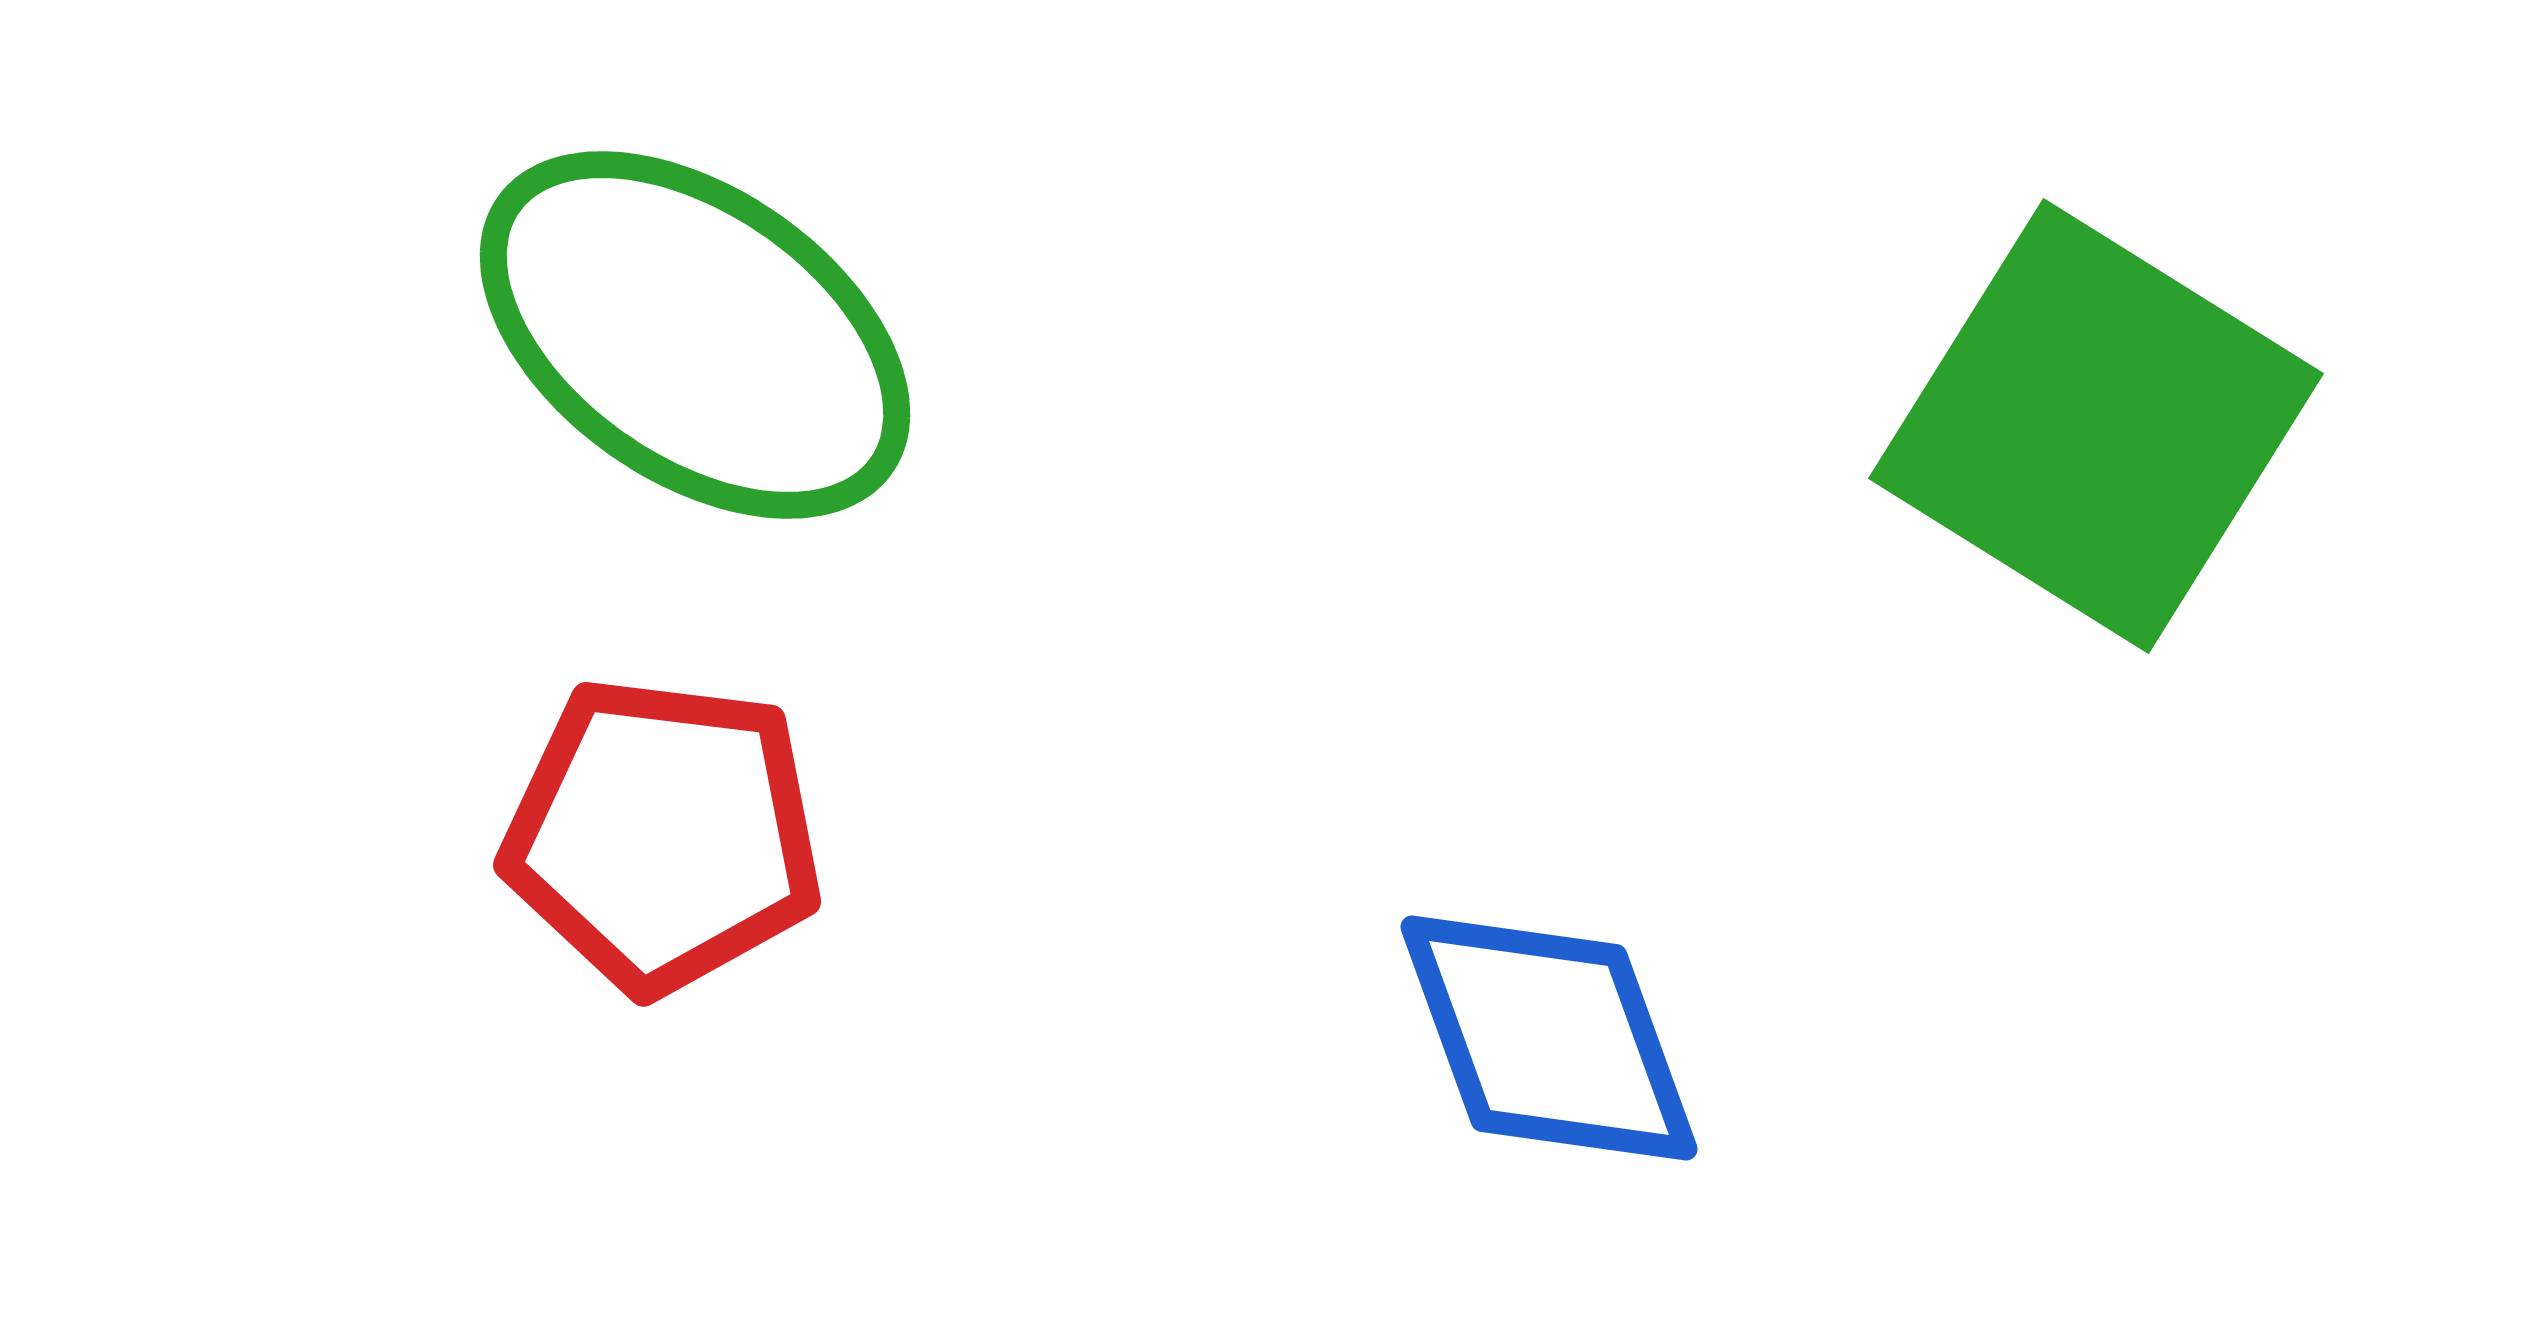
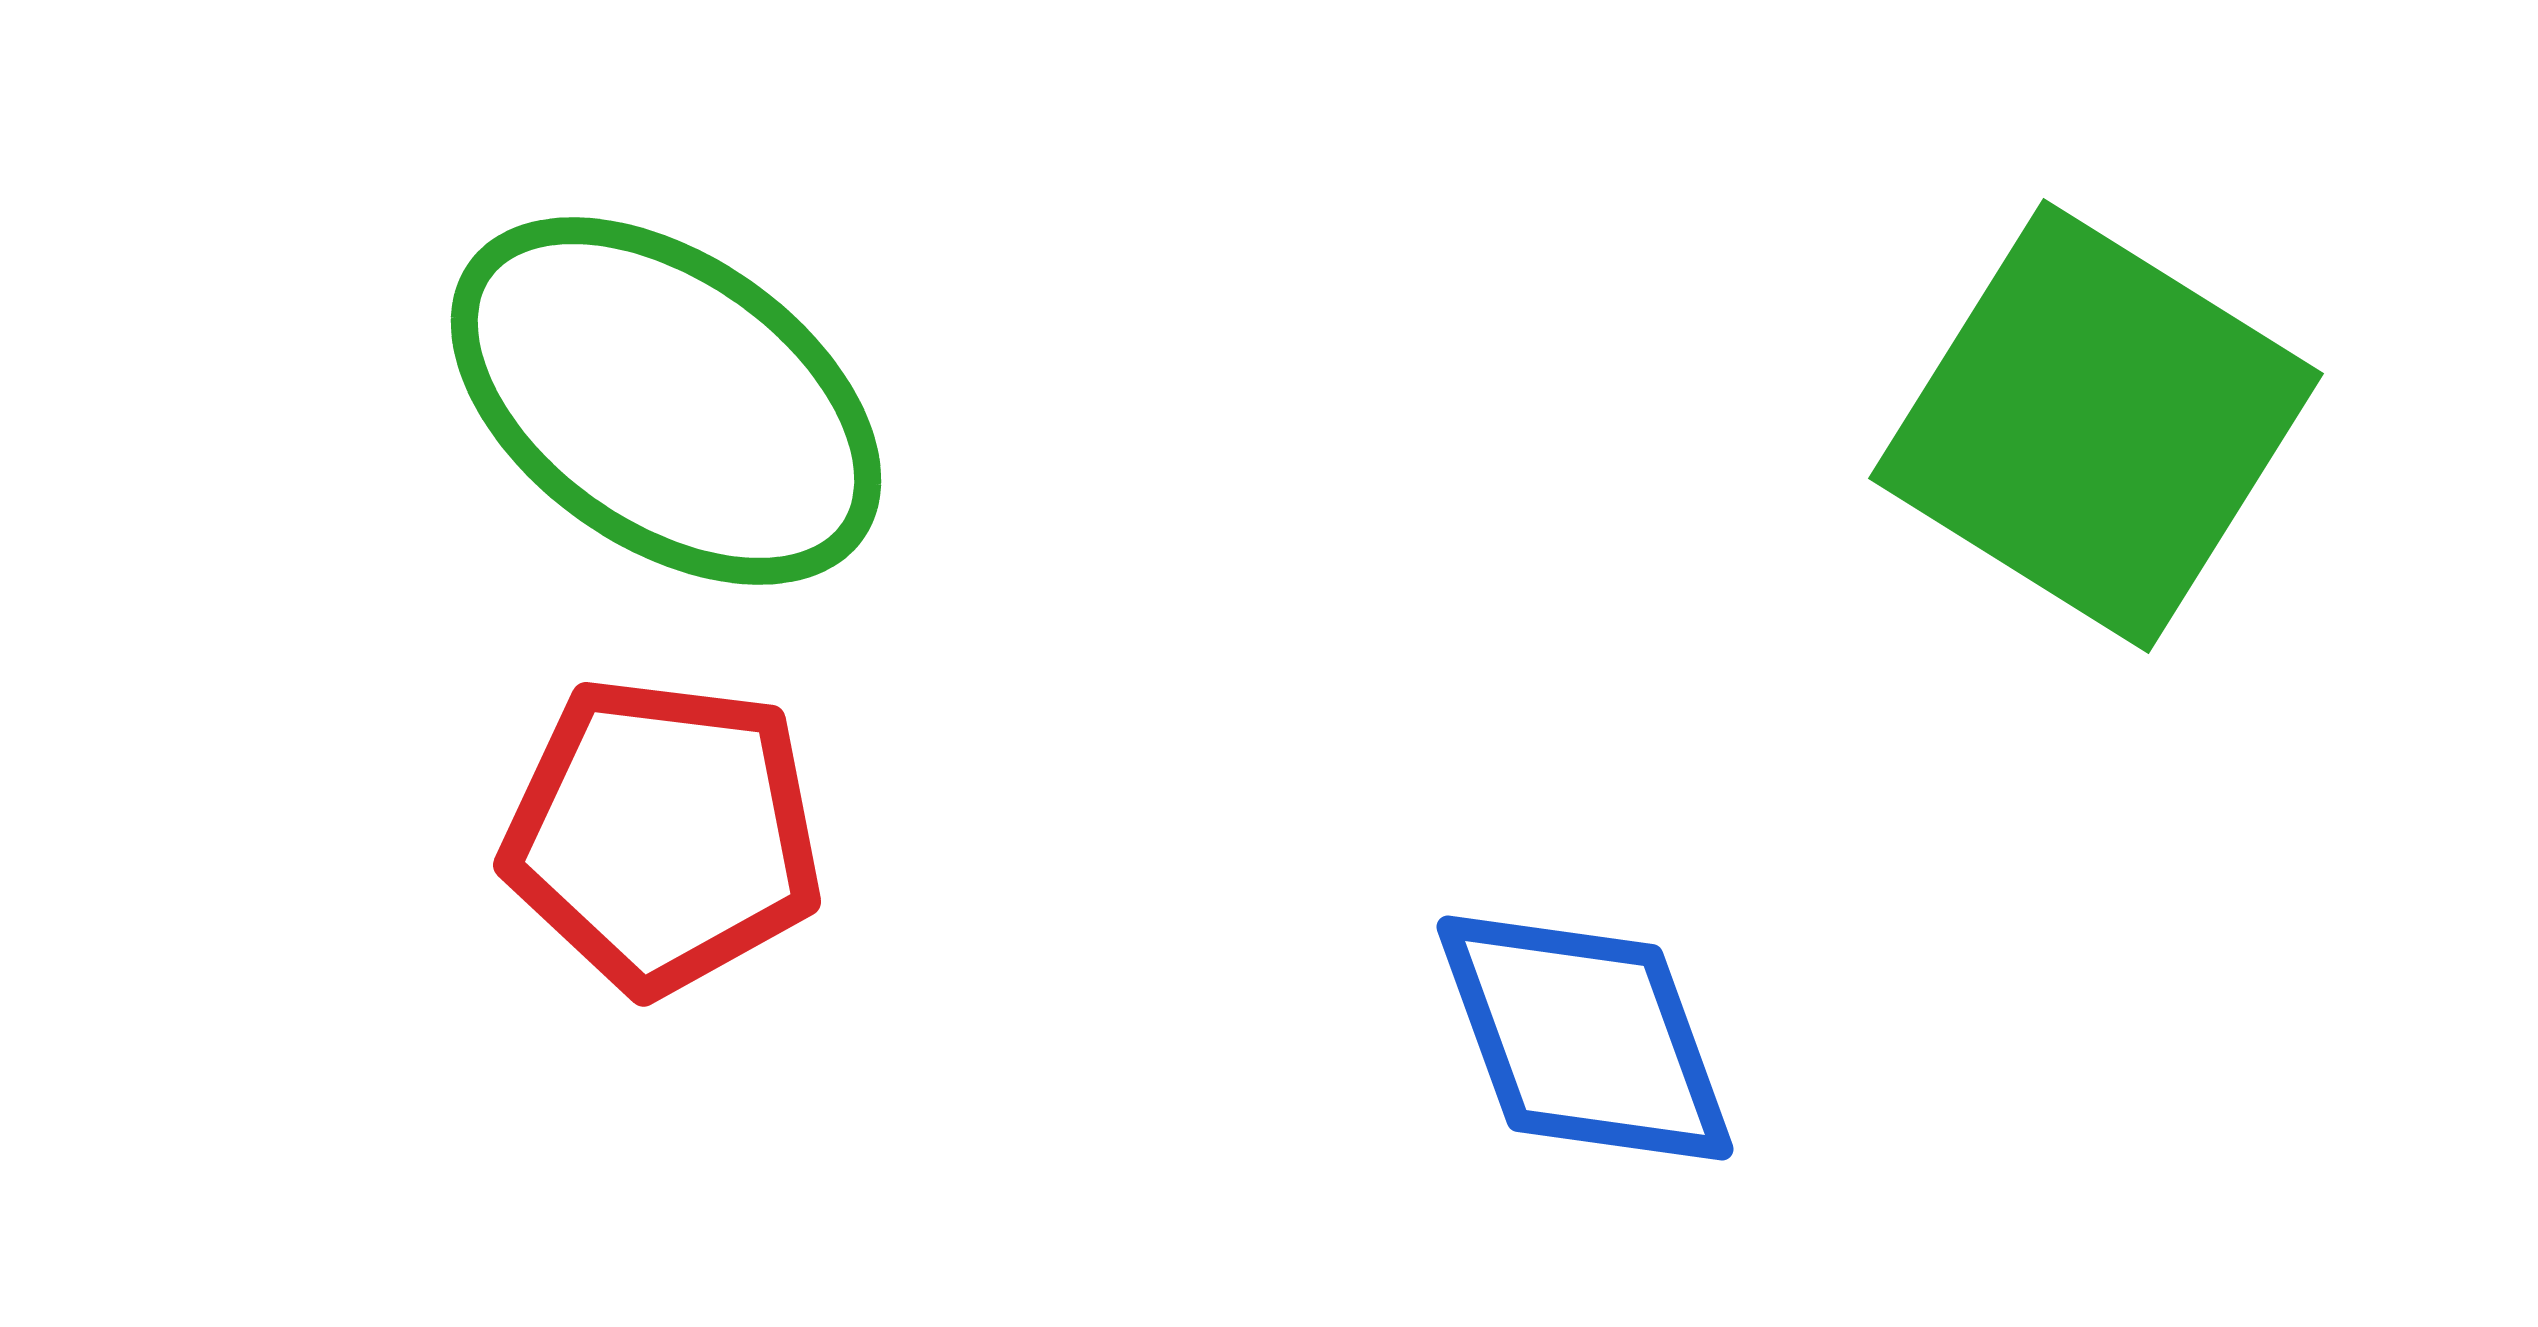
green ellipse: moved 29 px left, 66 px down
blue diamond: moved 36 px right
